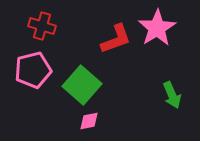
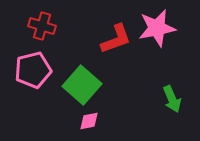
pink star: rotated 21 degrees clockwise
green arrow: moved 4 px down
